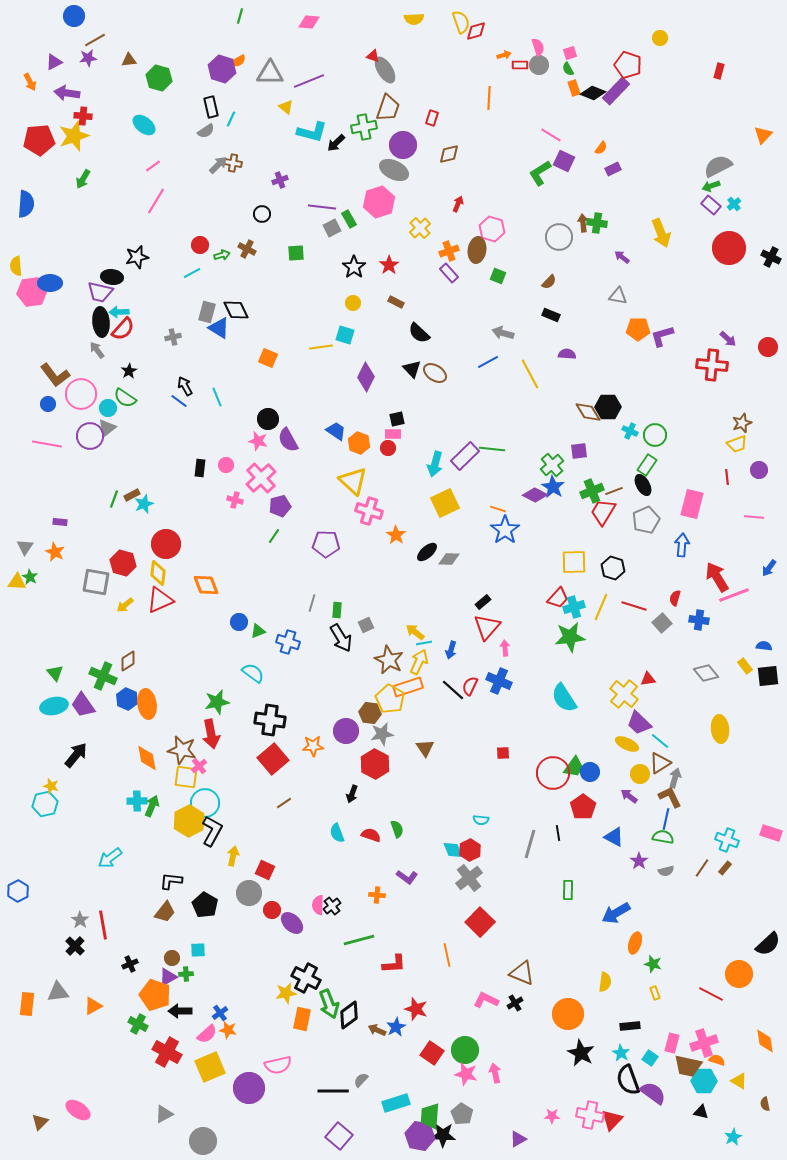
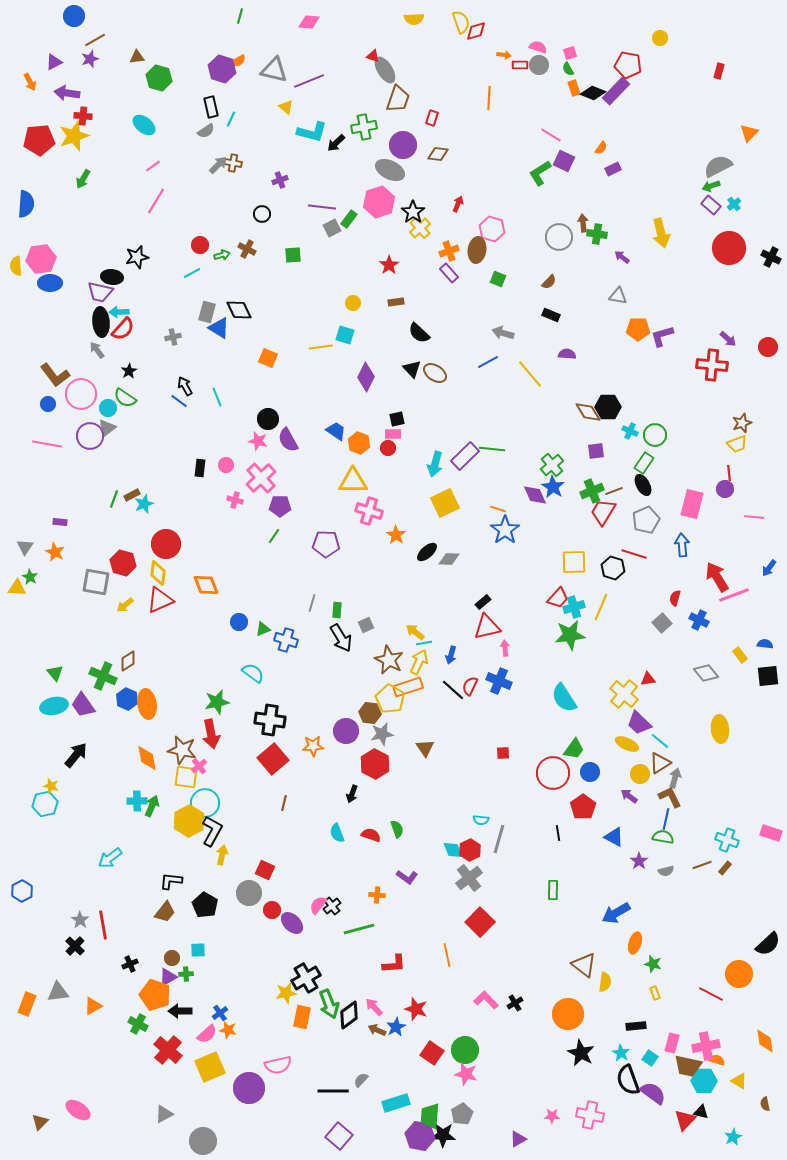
pink semicircle at (538, 47): rotated 54 degrees counterclockwise
orange arrow at (504, 55): rotated 24 degrees clockwise
purple star at (88, 58): moved 2 px right, 1 px down; rotated 12 degrees counterclockwise
brown triangle at (129, 60): moved 8 px right, 3 px up
red pentagon at (628, 65): rotated 8 degrees counterclockwise
gray triangle at (270, 73): moved 4 px right, 3 px up; rotated 12 degrees clockwise
brown trapezoid at (388, 108): moved 10 px right, 9 px up
orange triangle at (763, 135): moved 14 px left, 2 px up
brown diamond at (449, 154): moved 11 px left; rotated 20 degrees clockwise
gray ellipse at (394, 170): moved 4 px left
green rectangle at (349, 219): rotated 66 degrees clockwise
green cross at (597, 223): moved 11 px down
yellow arrow at (661, 233): rotated 8 degrees clockwise
green square at (296, 253): moved 3 px left, 2 px down
black star at (354, 267): moved 59 px right, 55 px up
green square at (498, 276): moved 3 px down
pink hexagon at (32, 292): moved 9 px right, 33 px up
brown rectangle at (396, 302): rotated 35 degrees counterclockwise
black diamond at (236, 310): moved 3 px right
yellow line at (530, 374): rotated 12 degrees counterclockwise
purple square at (579, 451): moved 17 px right
green rectangle at (647, 465): moved 3 px left, 2 px up
purple circle at (759, 470): moved 34 px left, 19 px down
red line at (727, 477): moved 2 px right, 4 px up
yellow triangle at (353, 481): rotated 44 degrees counterclockwise
purple diamond at (535, 495): rotated 40 degrees clockwise
purple pentagon at (280, 506): rotated 15 degrees clockwise
blue arrow at (682, 545): rotated 10 degrees counterclockwise
yellow triangle at (17, 582): moved 6 px down
red line at (634, 606): moved 52 px up
blue cross at (699, 620): rotated 18 degrees clockwise
red triangle at (487, 627): rotated 36 degrees clockwise
green triangle at (258, 631): moved 5 px right, 2 px up
green star at (570, 637): moved 2 px up
blue cross at (288, 642): moved 2 px left, 2 px up
blue semicircle at (764, 646): moved 1 px right, 2 px up
blue arrow at (451, 650): moved 5 px down
yellow rectangle at (745, 666): moved 5 px left, 11 px up
green trapezoid at (574, 767): moved 18 px up
brown line at (284, 803): rotated 42 degrees counterclockwise
gray line at (530, 844): moved 31 px left, 5 px up
yellow arrow at (233, 856): moved 11 px left, 1 px up
brown line at (702, 868): moved 3 px up; rotated 36 degrees clockwise
green rectangle at (568, 890): moved 15 px left
blue hexagon at (18, 891): moved 4 px right
pink semicircle at (318, 905): rotated 36 degrees clockwise
green line at (359, 940): moved 11 px up
brown triangle at (522, 973): moved 62 px right, 8 px up; rotated 16 degrees clockwise
black cross at (306, 978): rotated 32 degrees clockwise
pink L-shape at (486, 1000): rotated 20 degrees clockwise
orange rectangle at (27, 1004): rotated 15 degrees clockwise
orange rectangle at (302, 1019): moved 2 px up
black rectangle at (630, 1026): moved 6 px right
pink cross at (704, 1043): moved 2 px right, 3 px down; rotated 8 degrees clockwise
red cross at (167, 1052): moved 1 px right, 2 px up; rotated 12 degrees clockwise
pink arrow at (495, 1073): moved 121 px left, 66 px up; rotated 30 degrees counterclockwise
gray pentagon at (462, 1114): rotated 10 degrees clockwise
red triangle at (612, 1120): moved 73 px right
